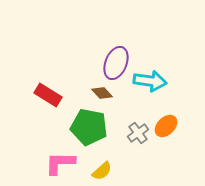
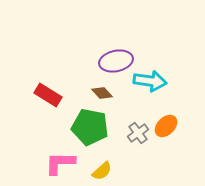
purple ellipse: moved 2 px up; rotated 56 degrees clockwise
green pentagon: moved 1 px right
